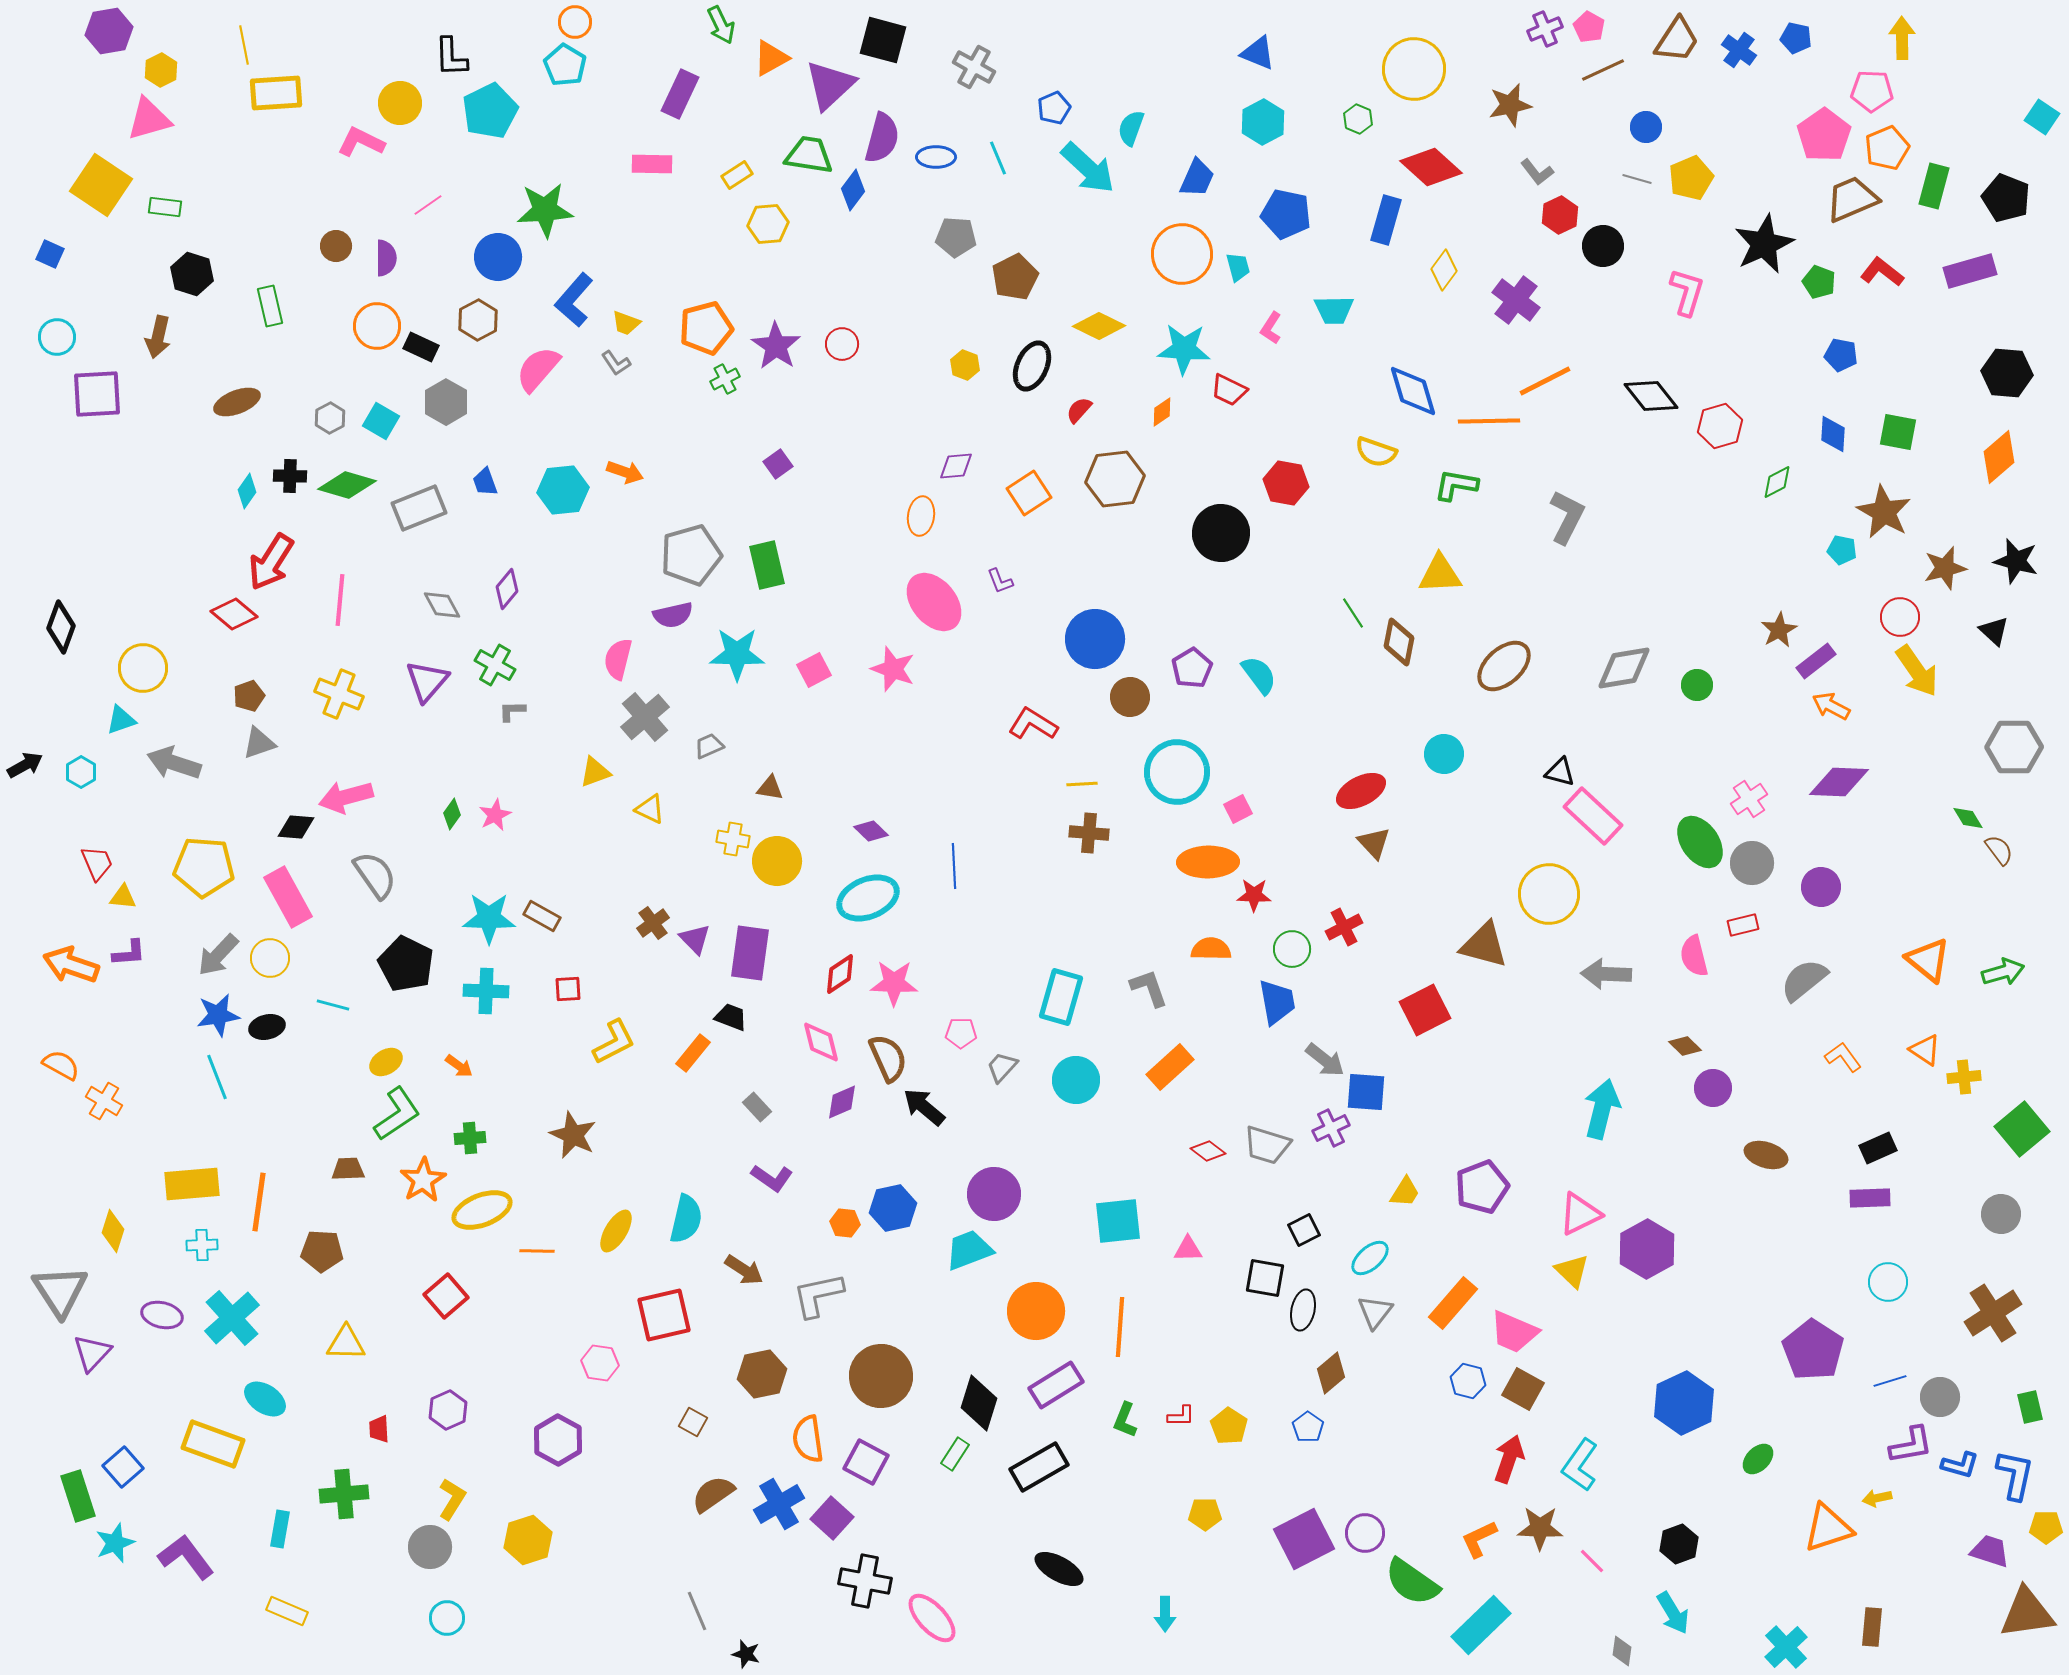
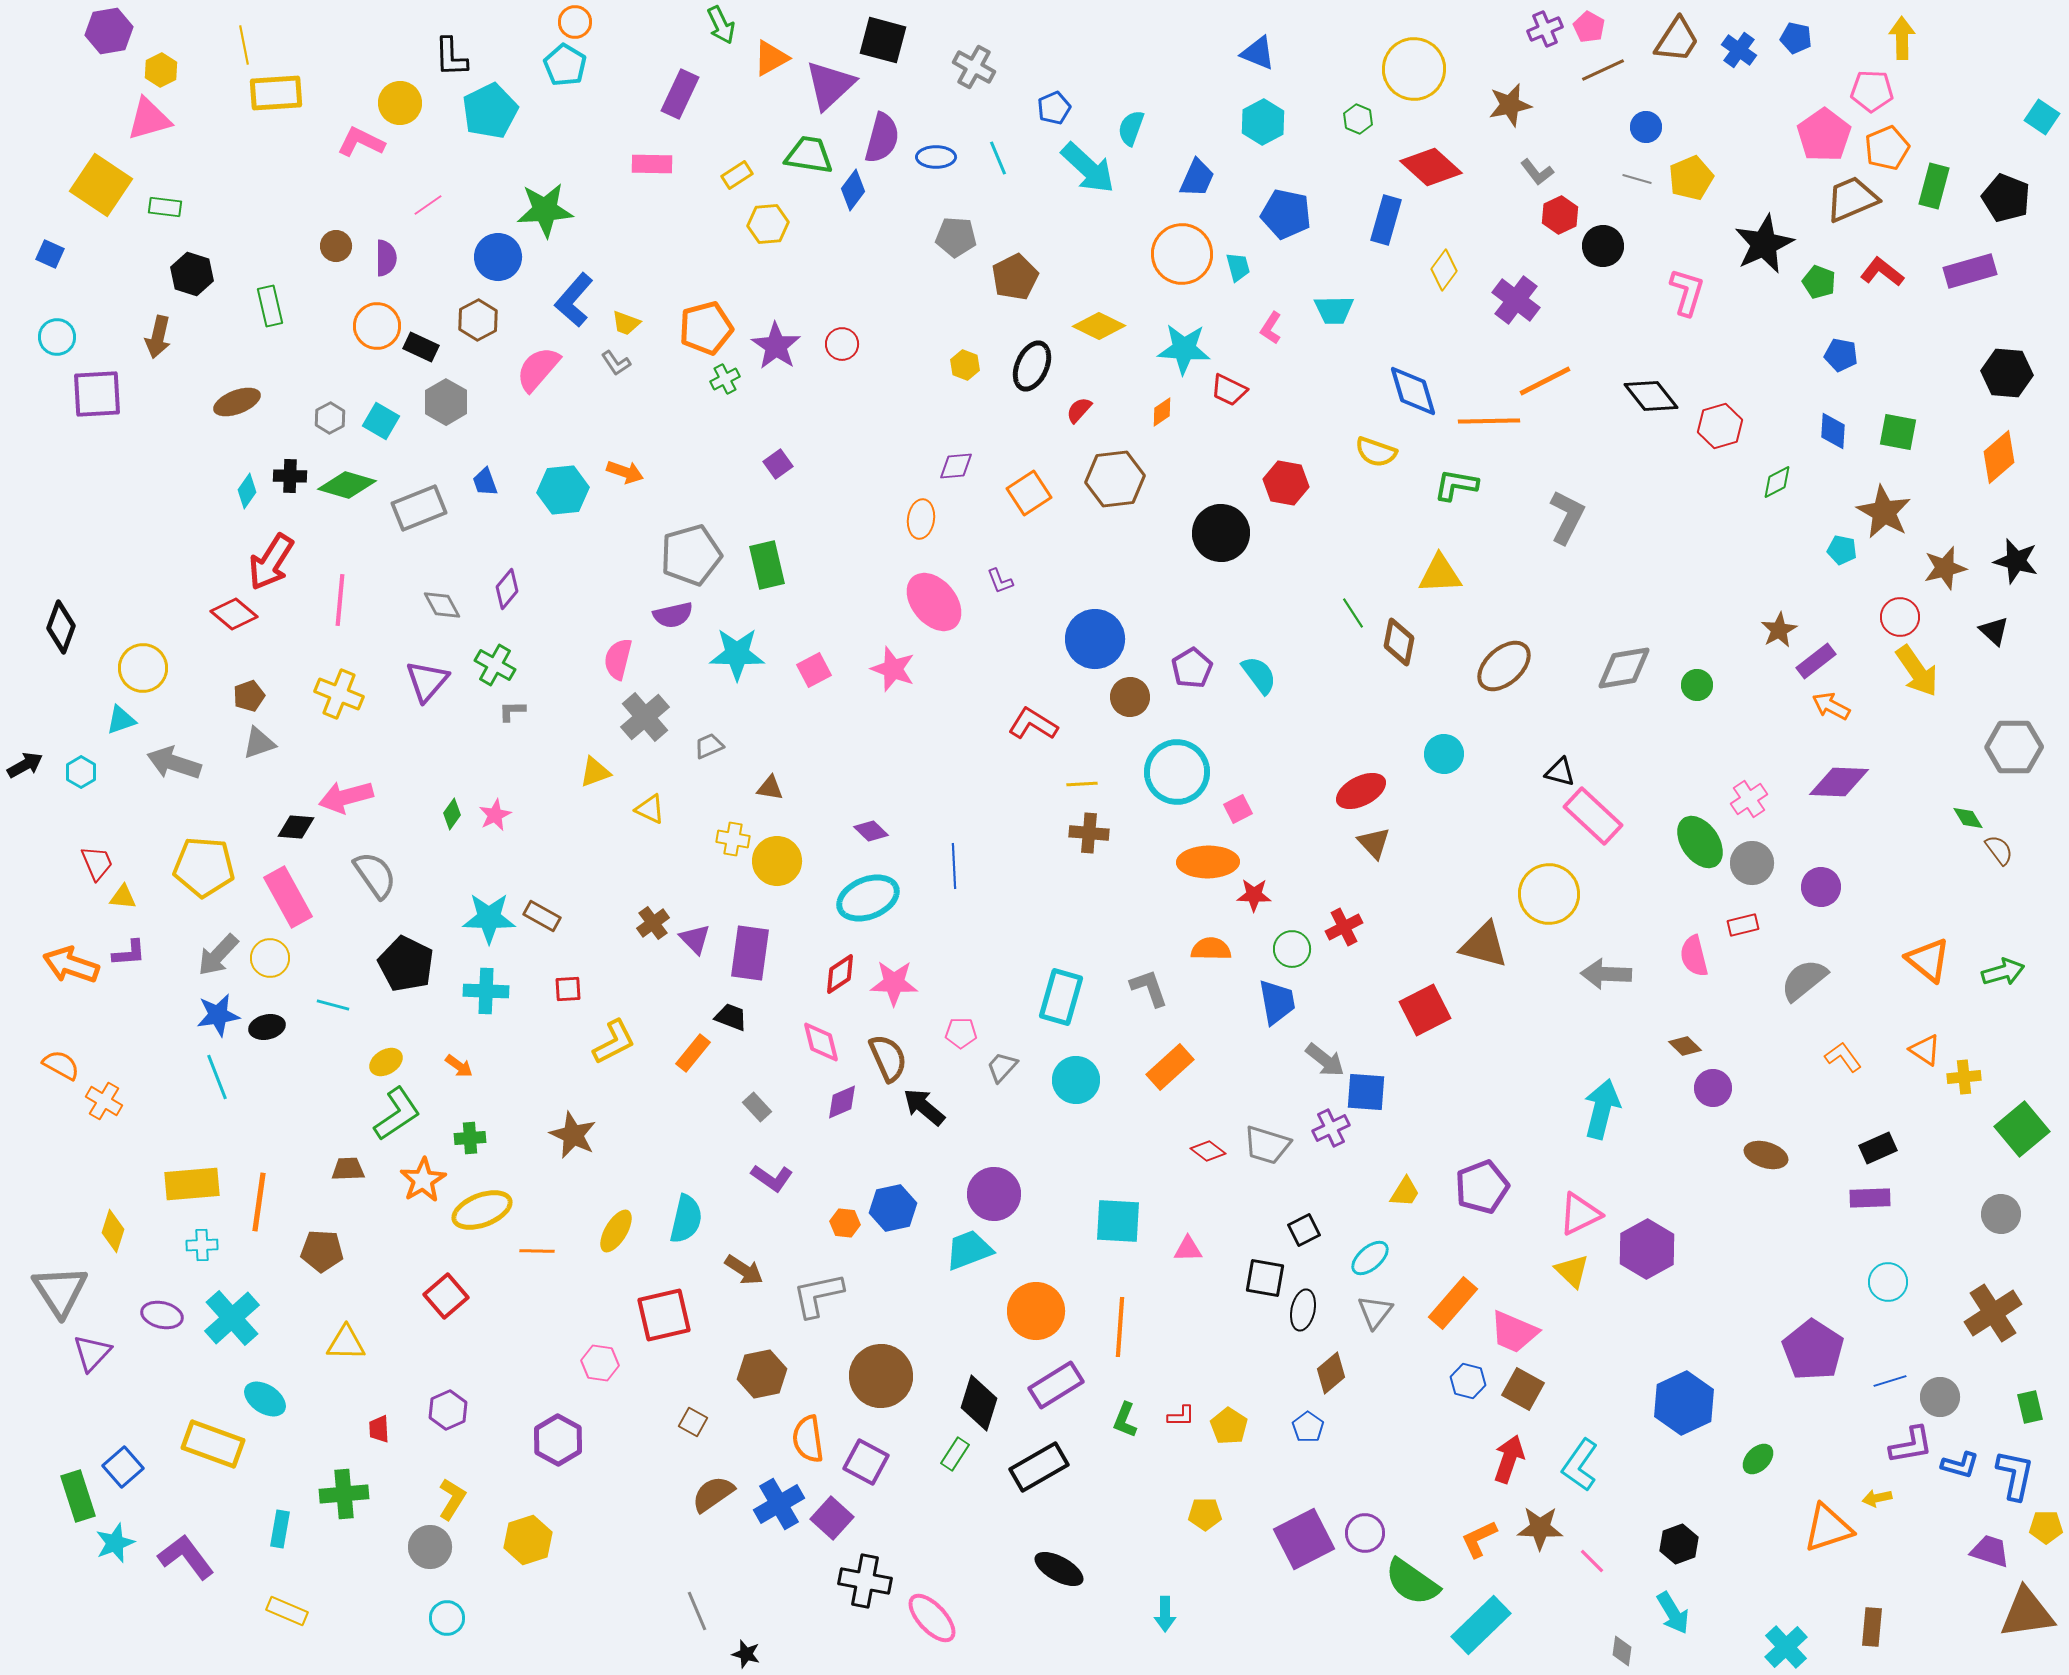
blue diamond at (1833, 434): moved 3 px up
orange ellipse at (921, 516): moved 3 px down
cyan square at (1118, 1221): rotated 9 degrees clockwise
